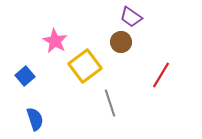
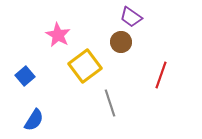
pink star: moved 3 px right, 6 px up
red line: rotated 12 degrees counterclockwise
blue semicircle: moved 1 px left, 1 px down; rotated 50 degrees clockwise
